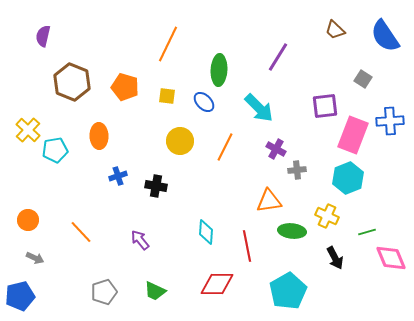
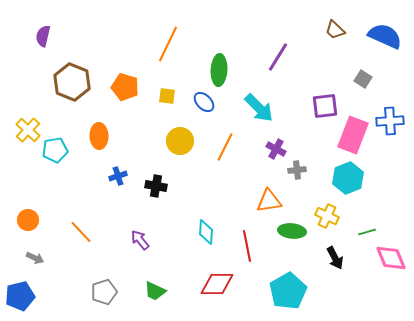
blue semicircle at (385, 36): rotated 148 degrees clockwise
